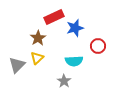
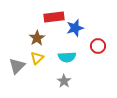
red rectangle: rotated 18 degrees clockwise
brown star: moved 1 px left
cyan semicircle: moved 7 px left, 4 px up
gray triangle: moved 1 px down
